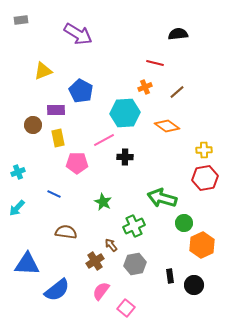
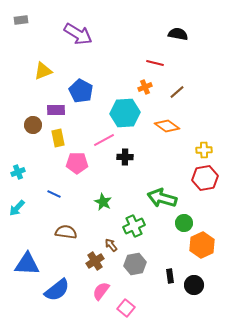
black semicircle: rotated 18 degrees clockwise
